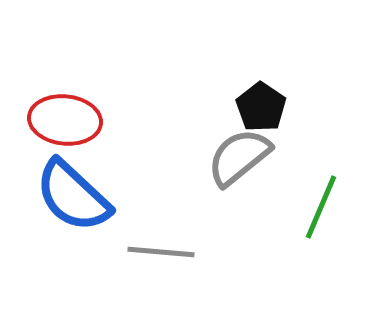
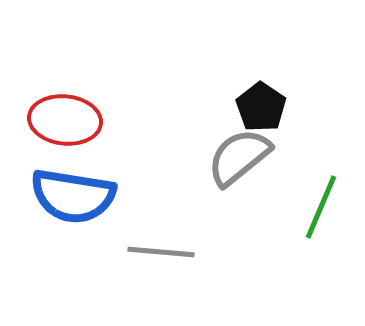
blue semicircle: rotated 34 degrees counterclockwise
